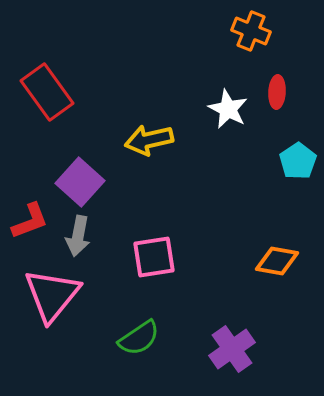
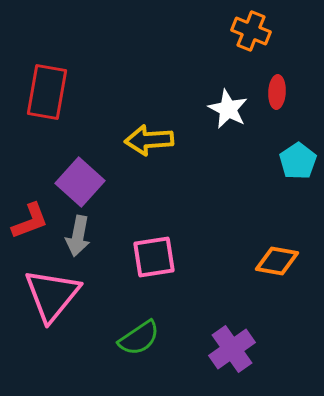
red rectangle: rotated 46 degrees clockwise
yellow arrow: rotated 9 degrees clockwise
